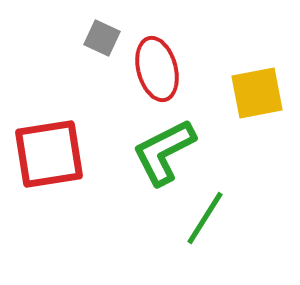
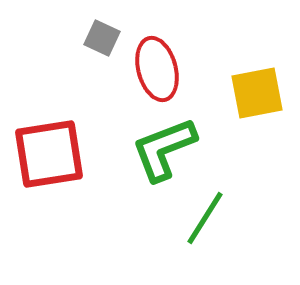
green L-shape: moved 3 px up; rotated 6 degrees clockwise
